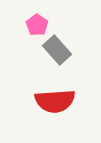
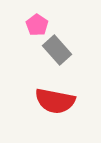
red semicircle: rotated 15 degrees clockwise
